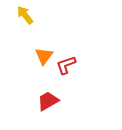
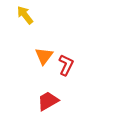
red L-shape: rotated 135 degrees clockwise
